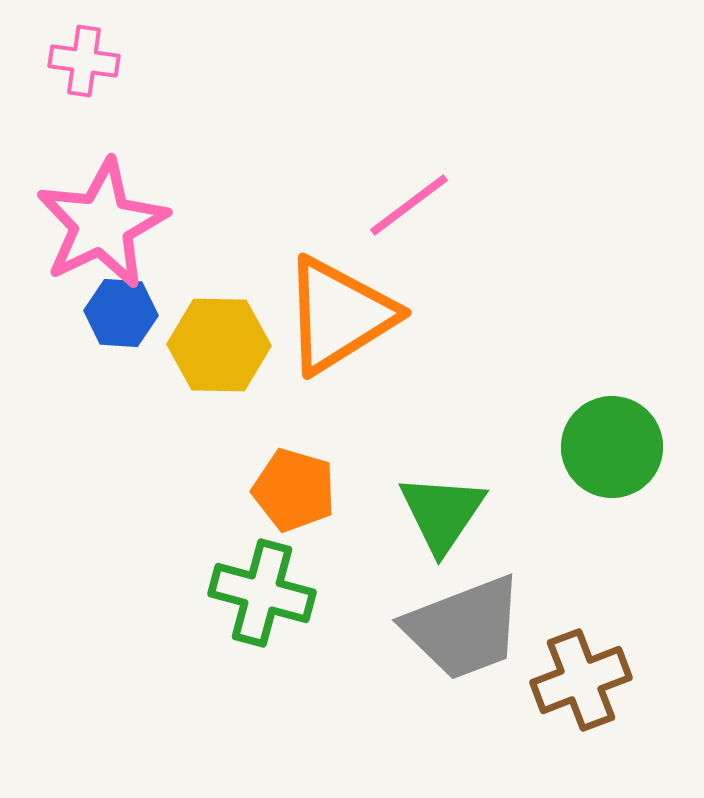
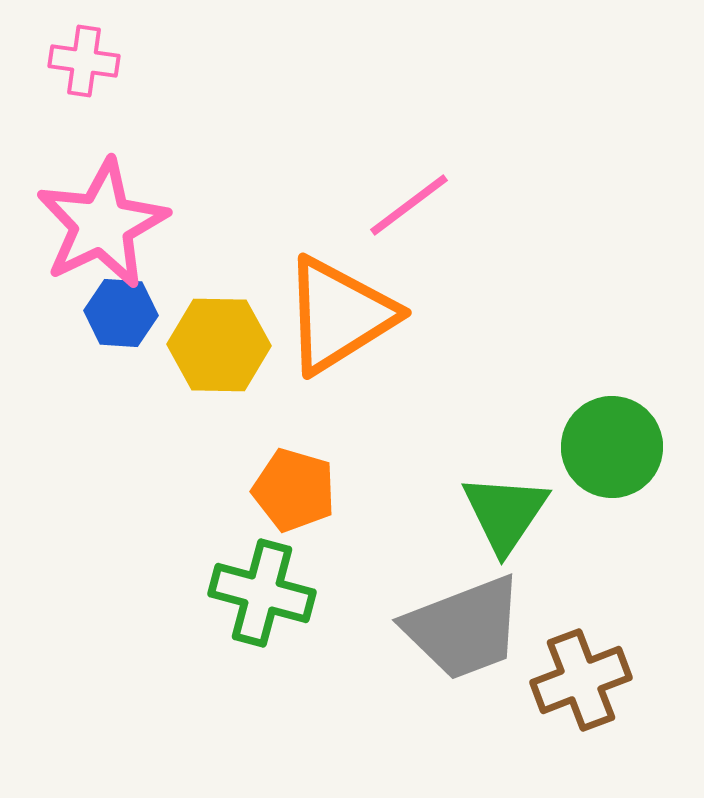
green triangle: moved 63 px right
